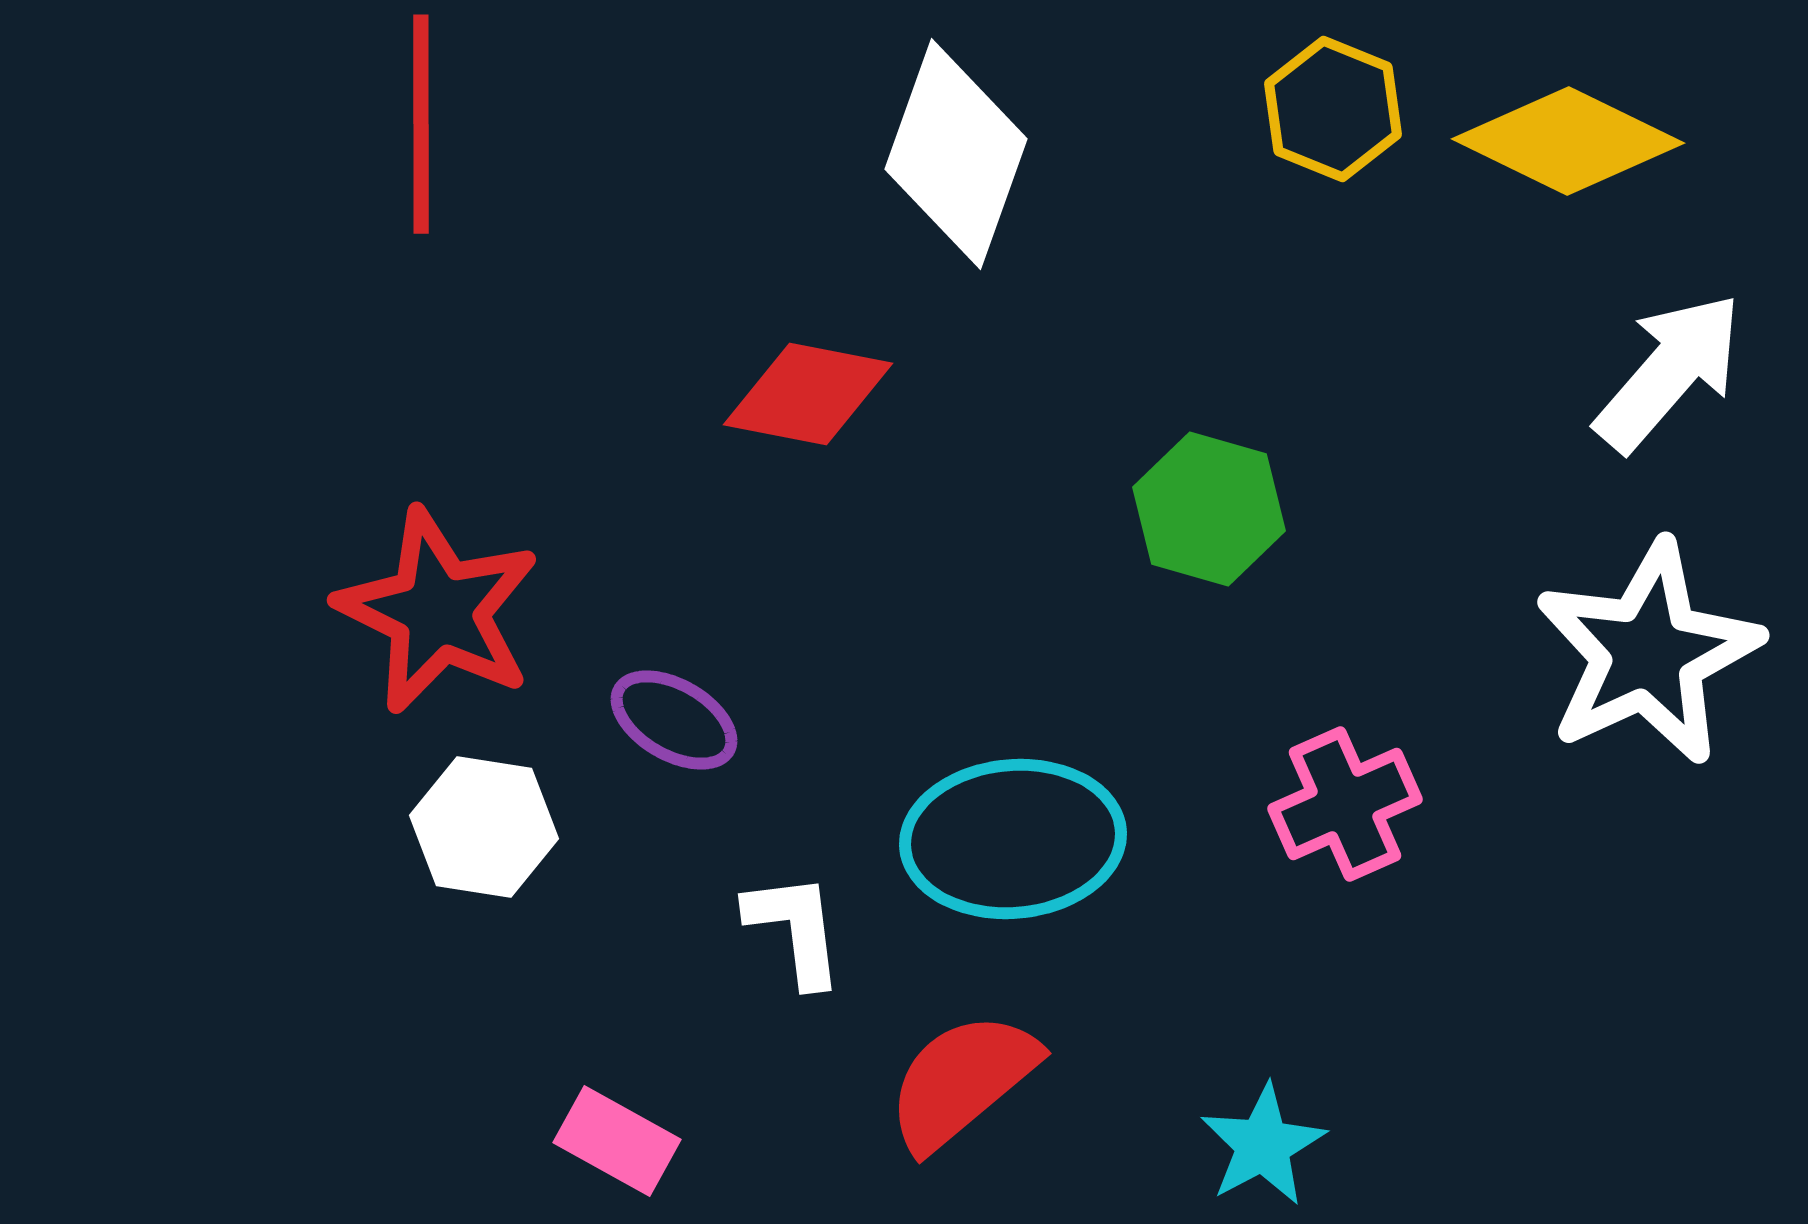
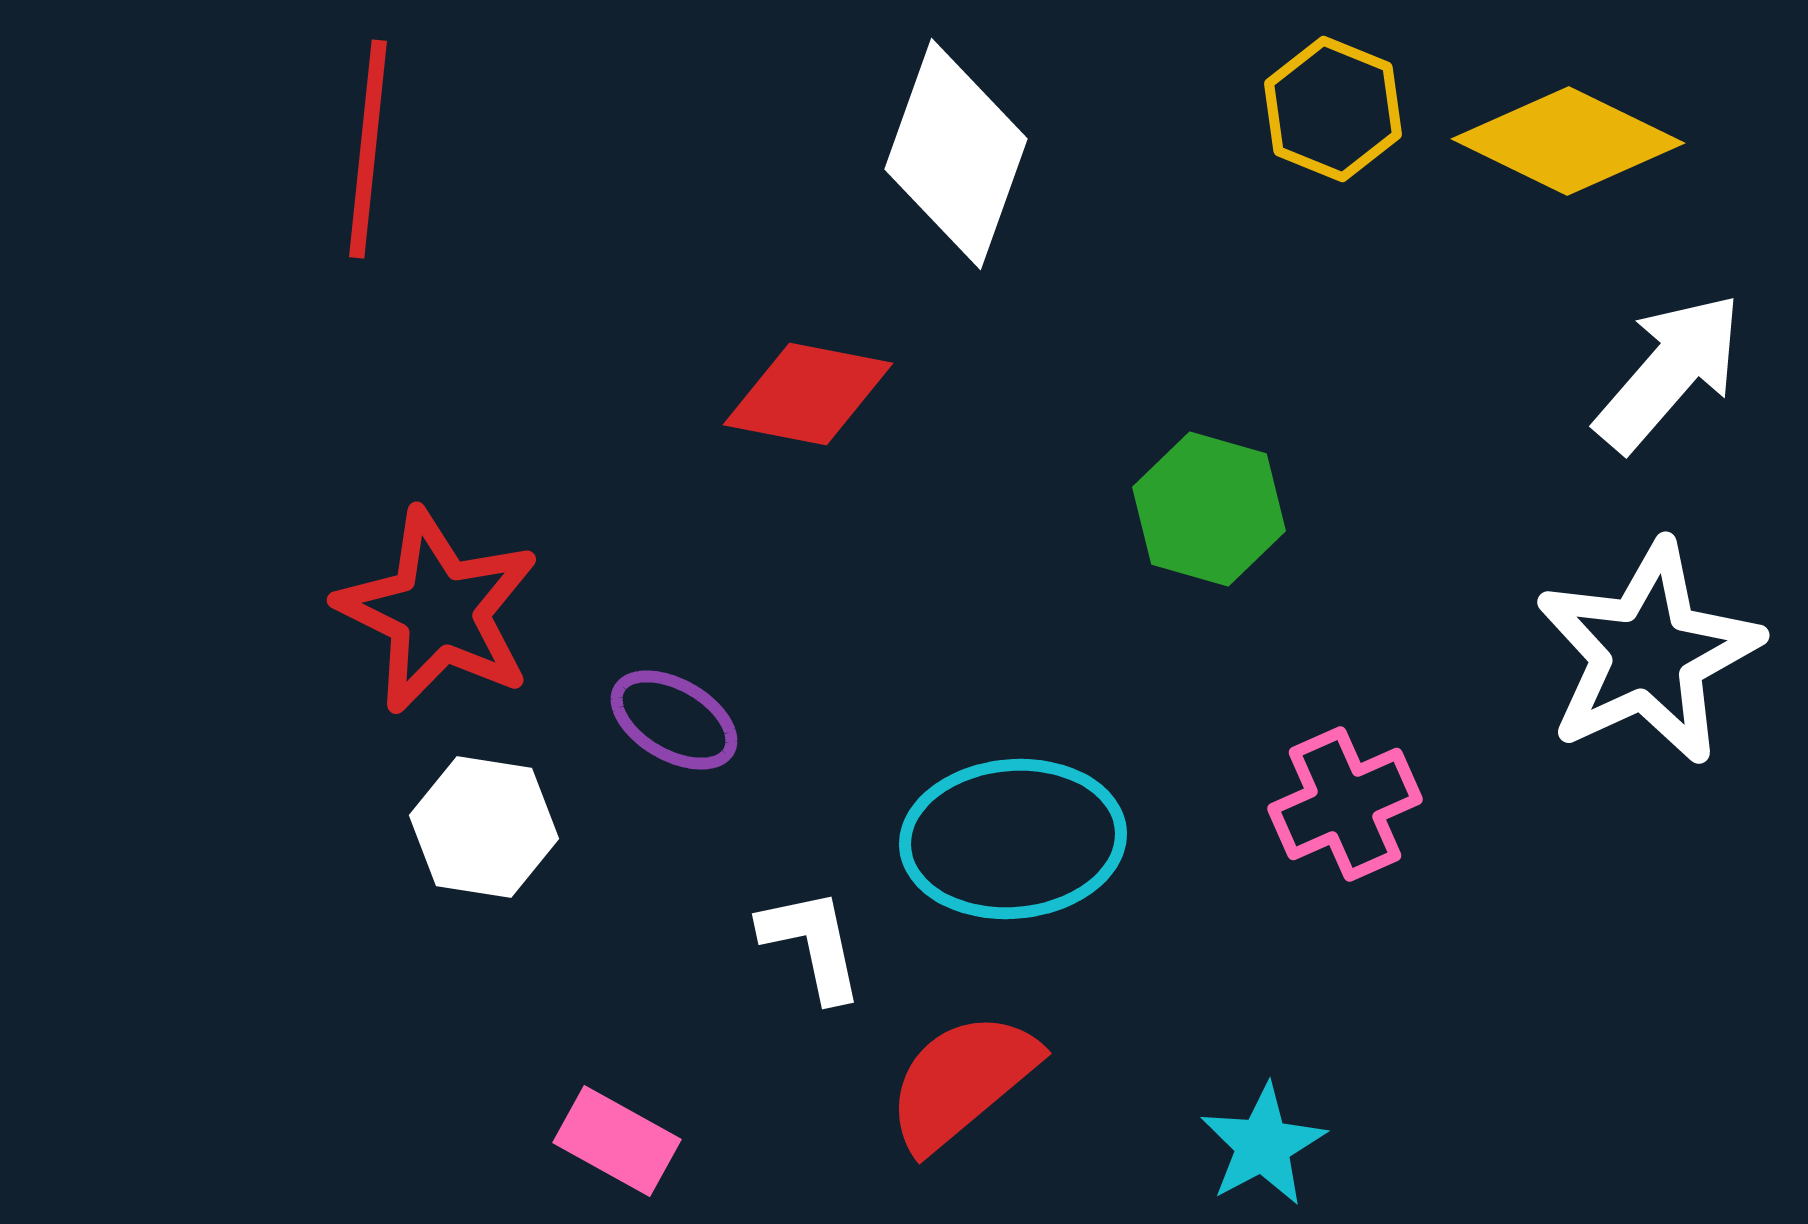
red line: moved 53 px left, 25 px down; rotated 6 degrees clockwise
white L-shape: moved 17 px right, 15 px down; rotated 5 degrees counterclockwise
